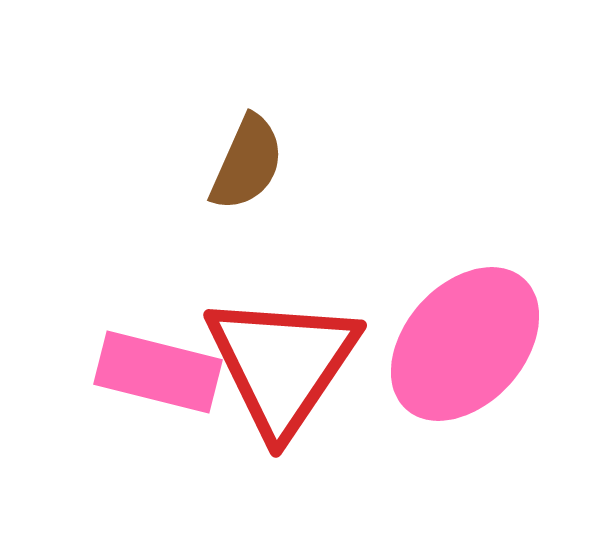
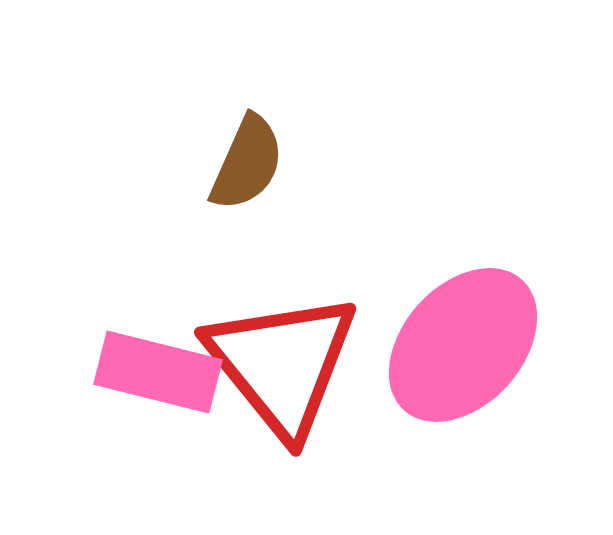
pink ellipse: moved 2 px left, 1 px down
red triangle: rotated 13 degrees counterclockwise
